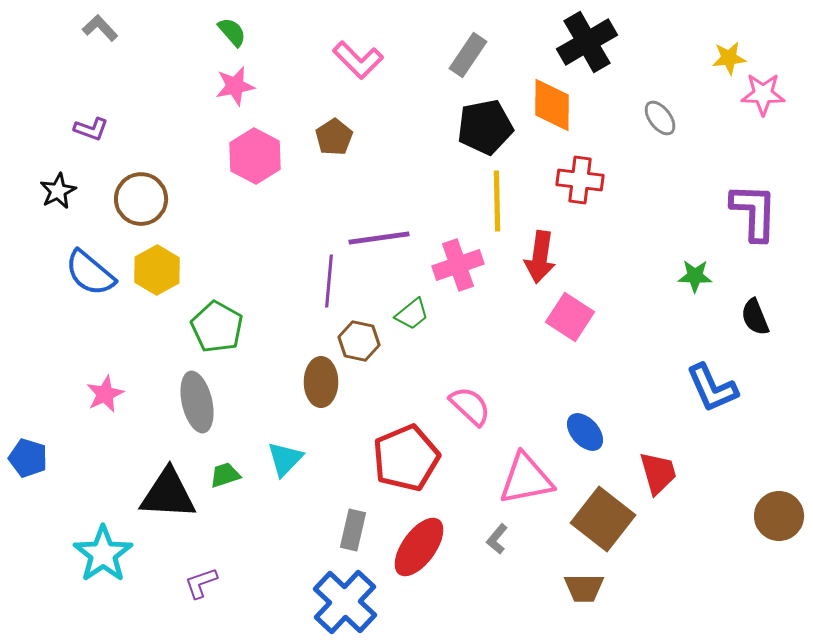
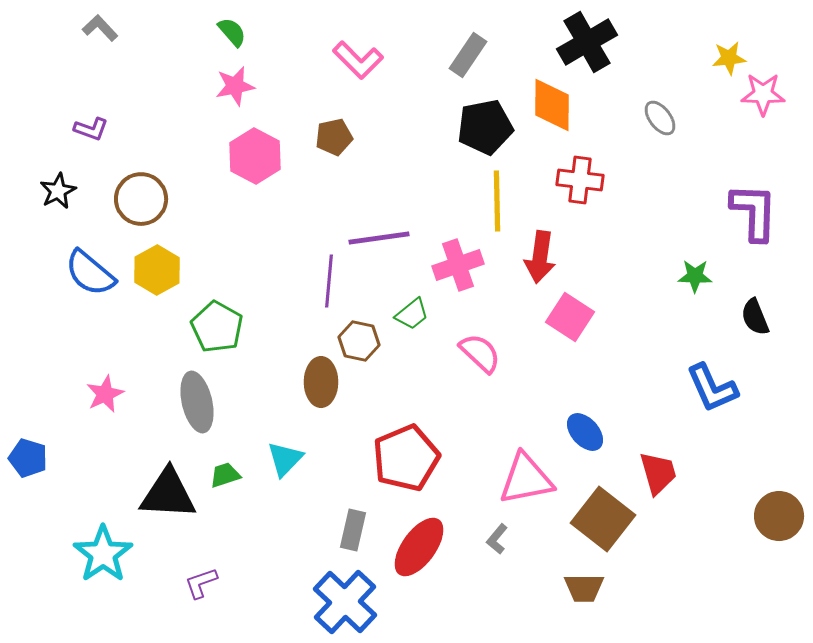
brown pentagon at (334, 137): rotated 21 degrees clockwise
pink semicircle at (470, 406): moved 10 px right, 53 px up
